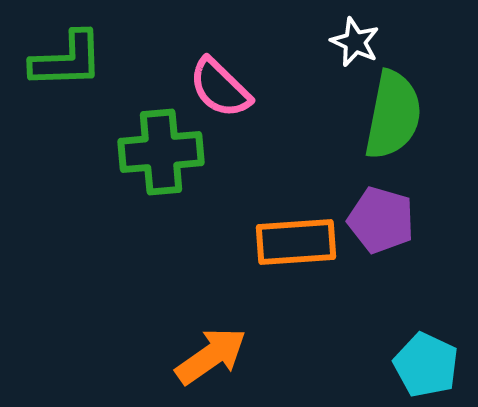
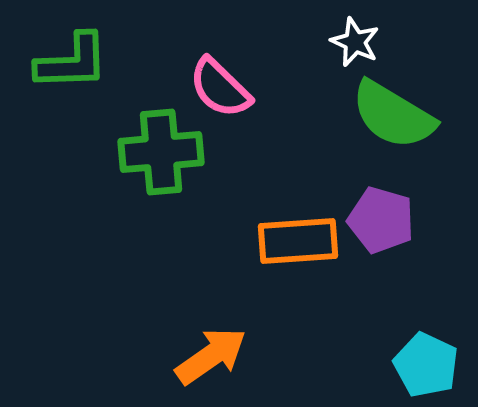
green L-shape: moved 5 px right, 2 px down
green semicircle: rotated 110 degrees clockwise
orange rectangle: moved 2 px right, 1 px up
